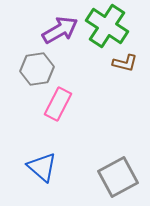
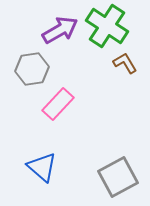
brown L-shape: rotated 135 degrees counterclockwise
gray hexagon: moved 5 px left
pink rectangle: rotated 16 degrees clockwise
